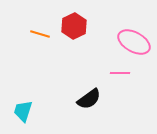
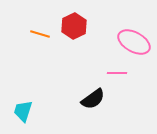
pink line: moved 3 px left
black semicircle: moved 4 px right
